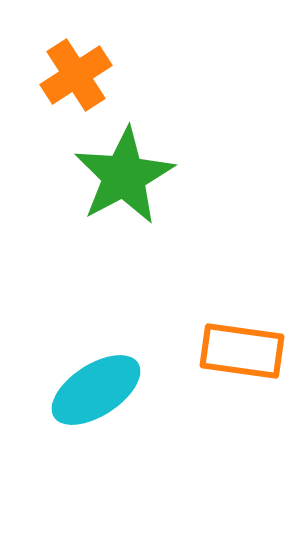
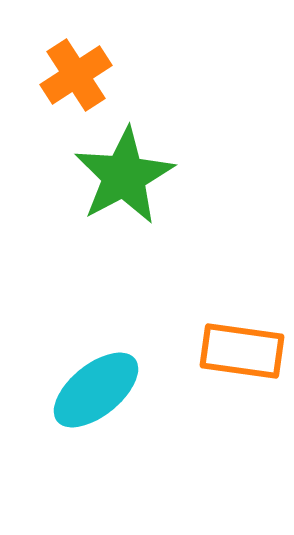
cyan ellipse: rotated 6 degrees counterclockwise
